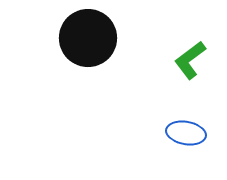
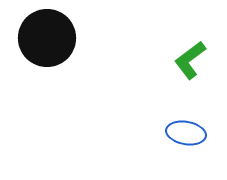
black circle: moved 41 px left
